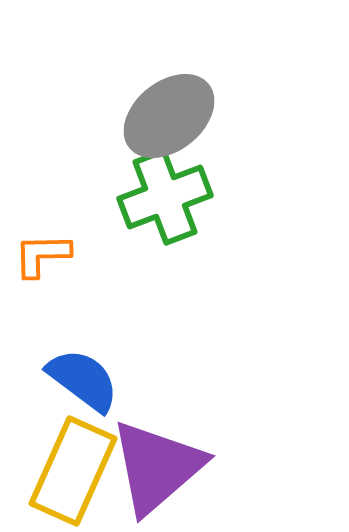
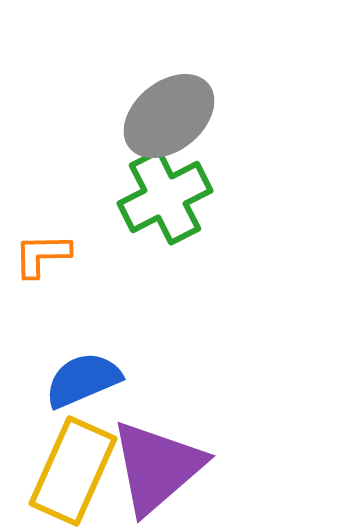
green cross: rotated 6 degrees counterclockwise
blue semicircle: rotated 60 degrees counterclockwise
